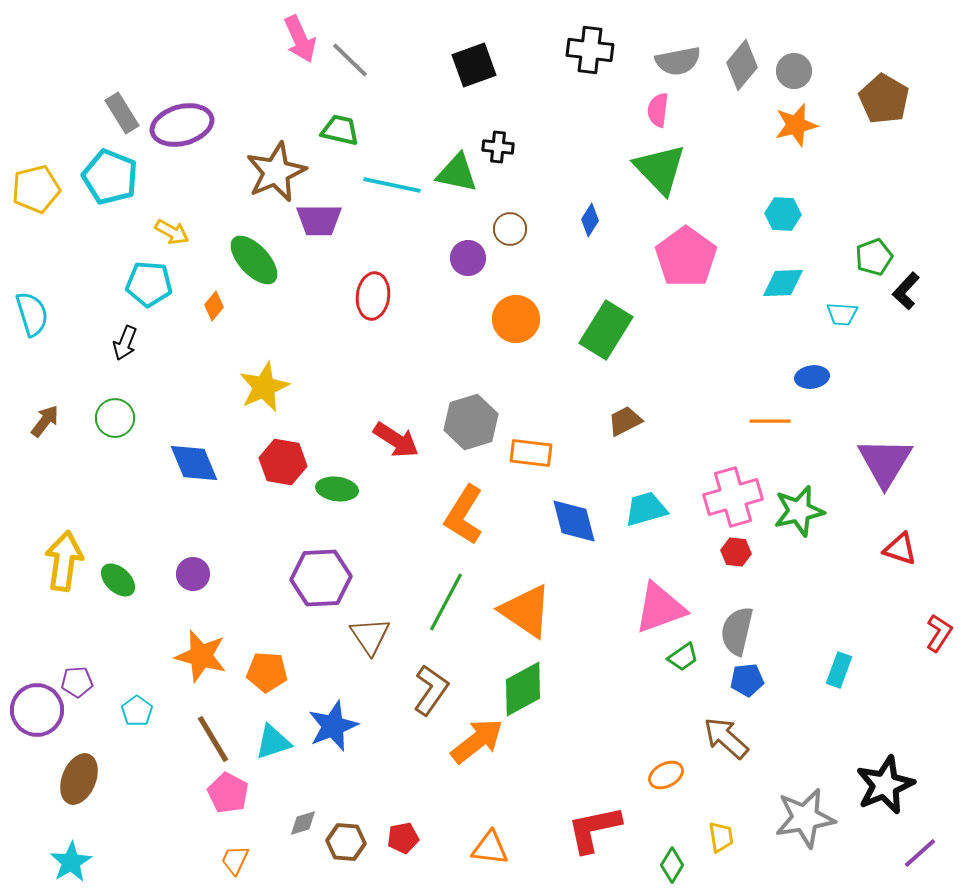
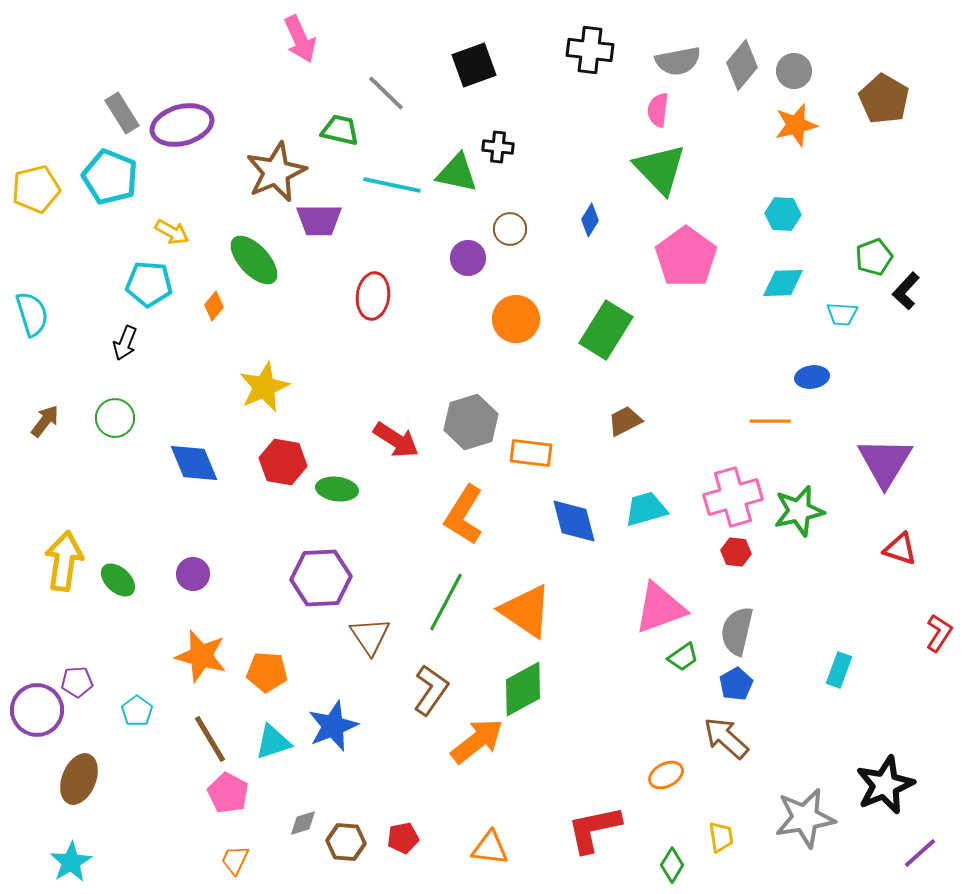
gray line at (350, 60): moved 36 px right, 33 px down
blue pentagon at (747, 680): moved 11 px left, 4 px down; rotated 24 degrees counterclockwise
brown line at (213, 739): moved 3 px left
